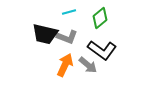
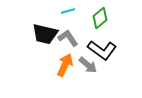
cyan line: moved 1 px left, 1 px up
gray L-shape: moved 1 px right, 1 px down; rotated 145 degrees counterclockwise
